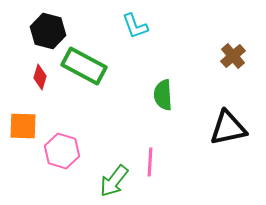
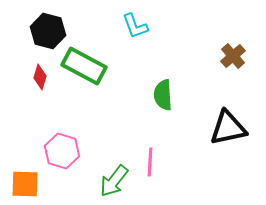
orange square: moved 2 px right, 58 px down
